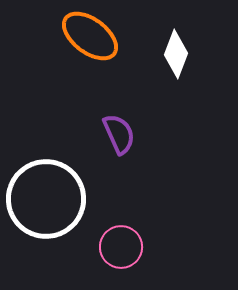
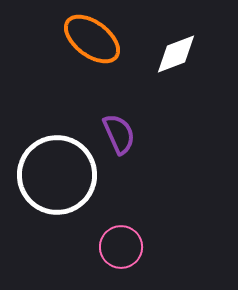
orange ellipse: moved 2 px right, 3 px down
white diamond: rotated 48 degrees clockwise
white circle: moved 11 px right, 24 px up
